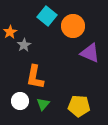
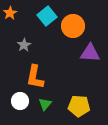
cyan square: rotated 12 degrees clockwise
orange star: moved 19 px up
purple triangle: rotated 20 degrees counterclockwise
green triangle: moved 2 px right
